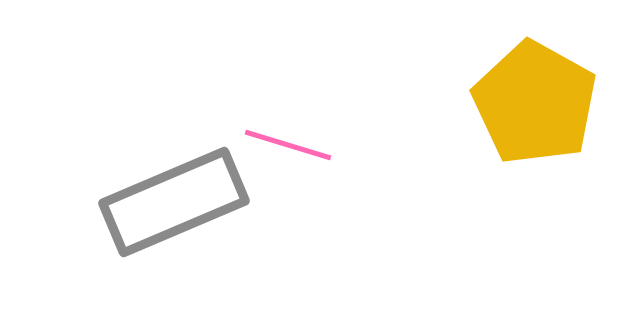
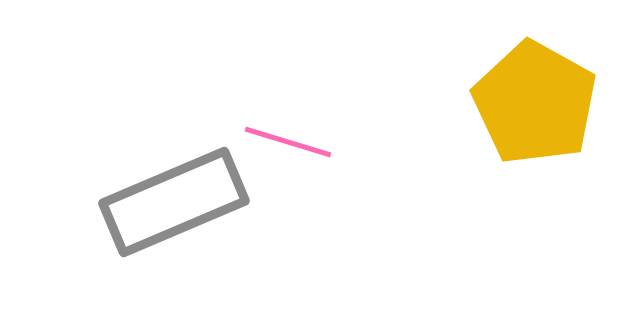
pink line: moved 3 px up
